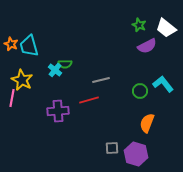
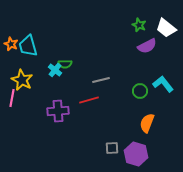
cyan trapezoid: moved 1 px left
